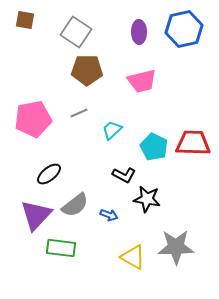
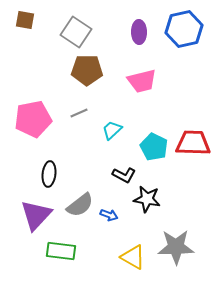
black ellipse: rotated 45 degrees counterclockwise
gray semicircle: moved 5 px right
green rectangle: moved 3 px down
